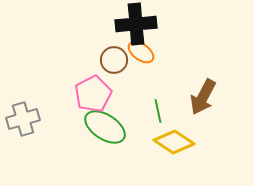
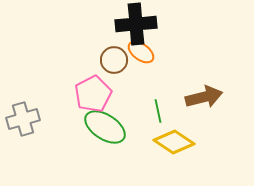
brown arrow: moved 1 px right; rotated 132 degrees counterclockwise
